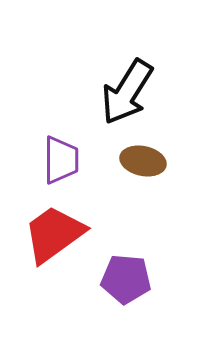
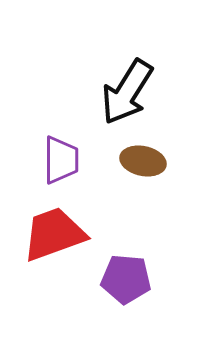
red trapezoid: rotated 16 degrees clockwise
